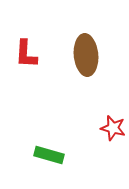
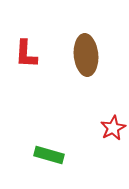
red star: rotated 30 degrees clockwise
